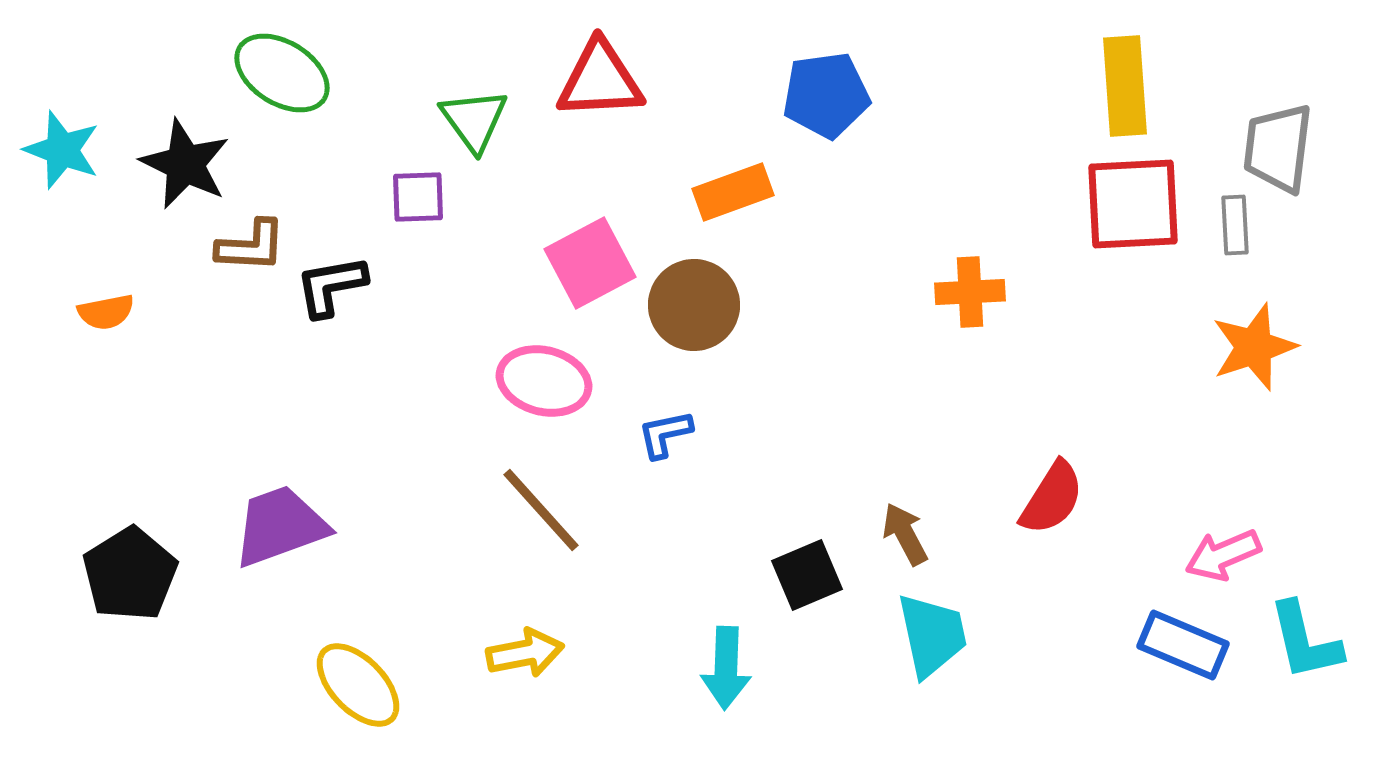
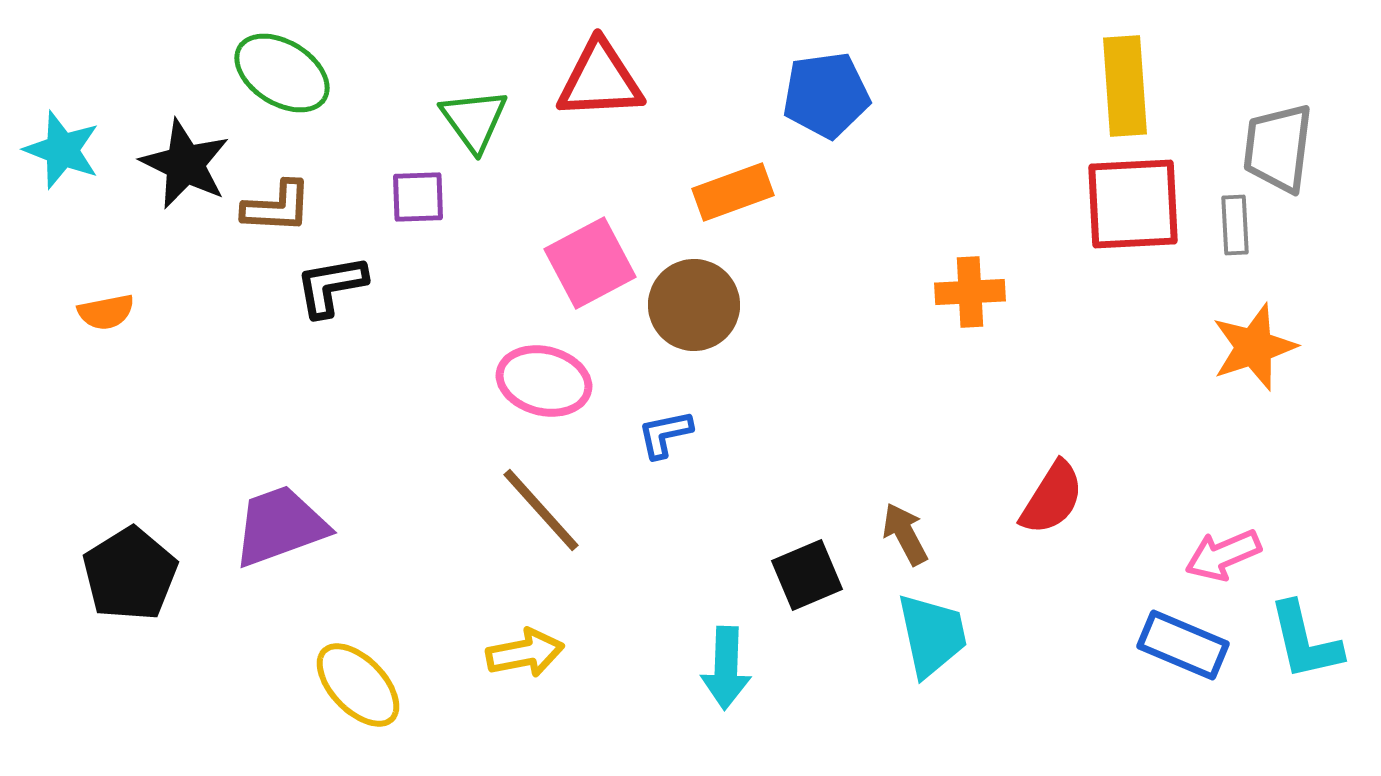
brown L-shape: moved 26 px right, 39 px up
